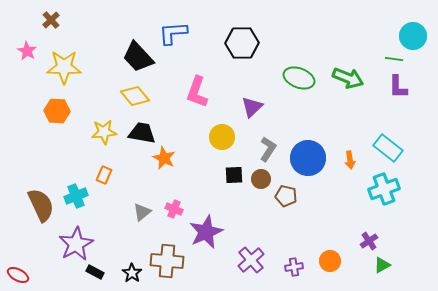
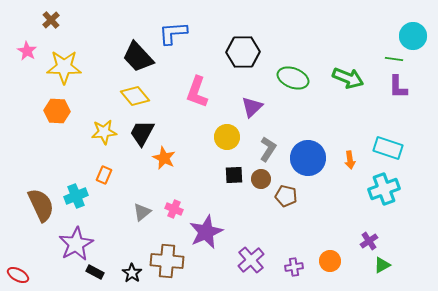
black hexagon at (242, 43): moved 1 px right, 9 px down
green ellipse at (299, 78): moved 6 px left
black trapezoid at (142, 133): rotated 72 degrees counterclockwise
yellow circle at (222, 137): moved 5 px right
cyan rectangle at (388, 148): rotated 20 degrees counterclockwise
